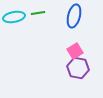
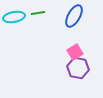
blue ellipse: rotated 15 degrees clockwise
pink square: moved 1 px down
